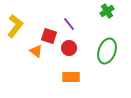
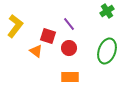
red square: moved 1 px left
orange rectangle: moved 1 px left
